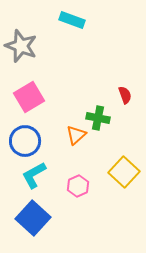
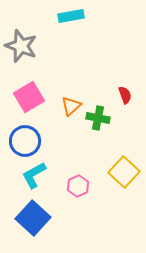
cyan rectangle: moved 1 px left, 4 px up; rotated 30 degrees counterclockwise
orange triangle: moved 5 px left, 29 px up
